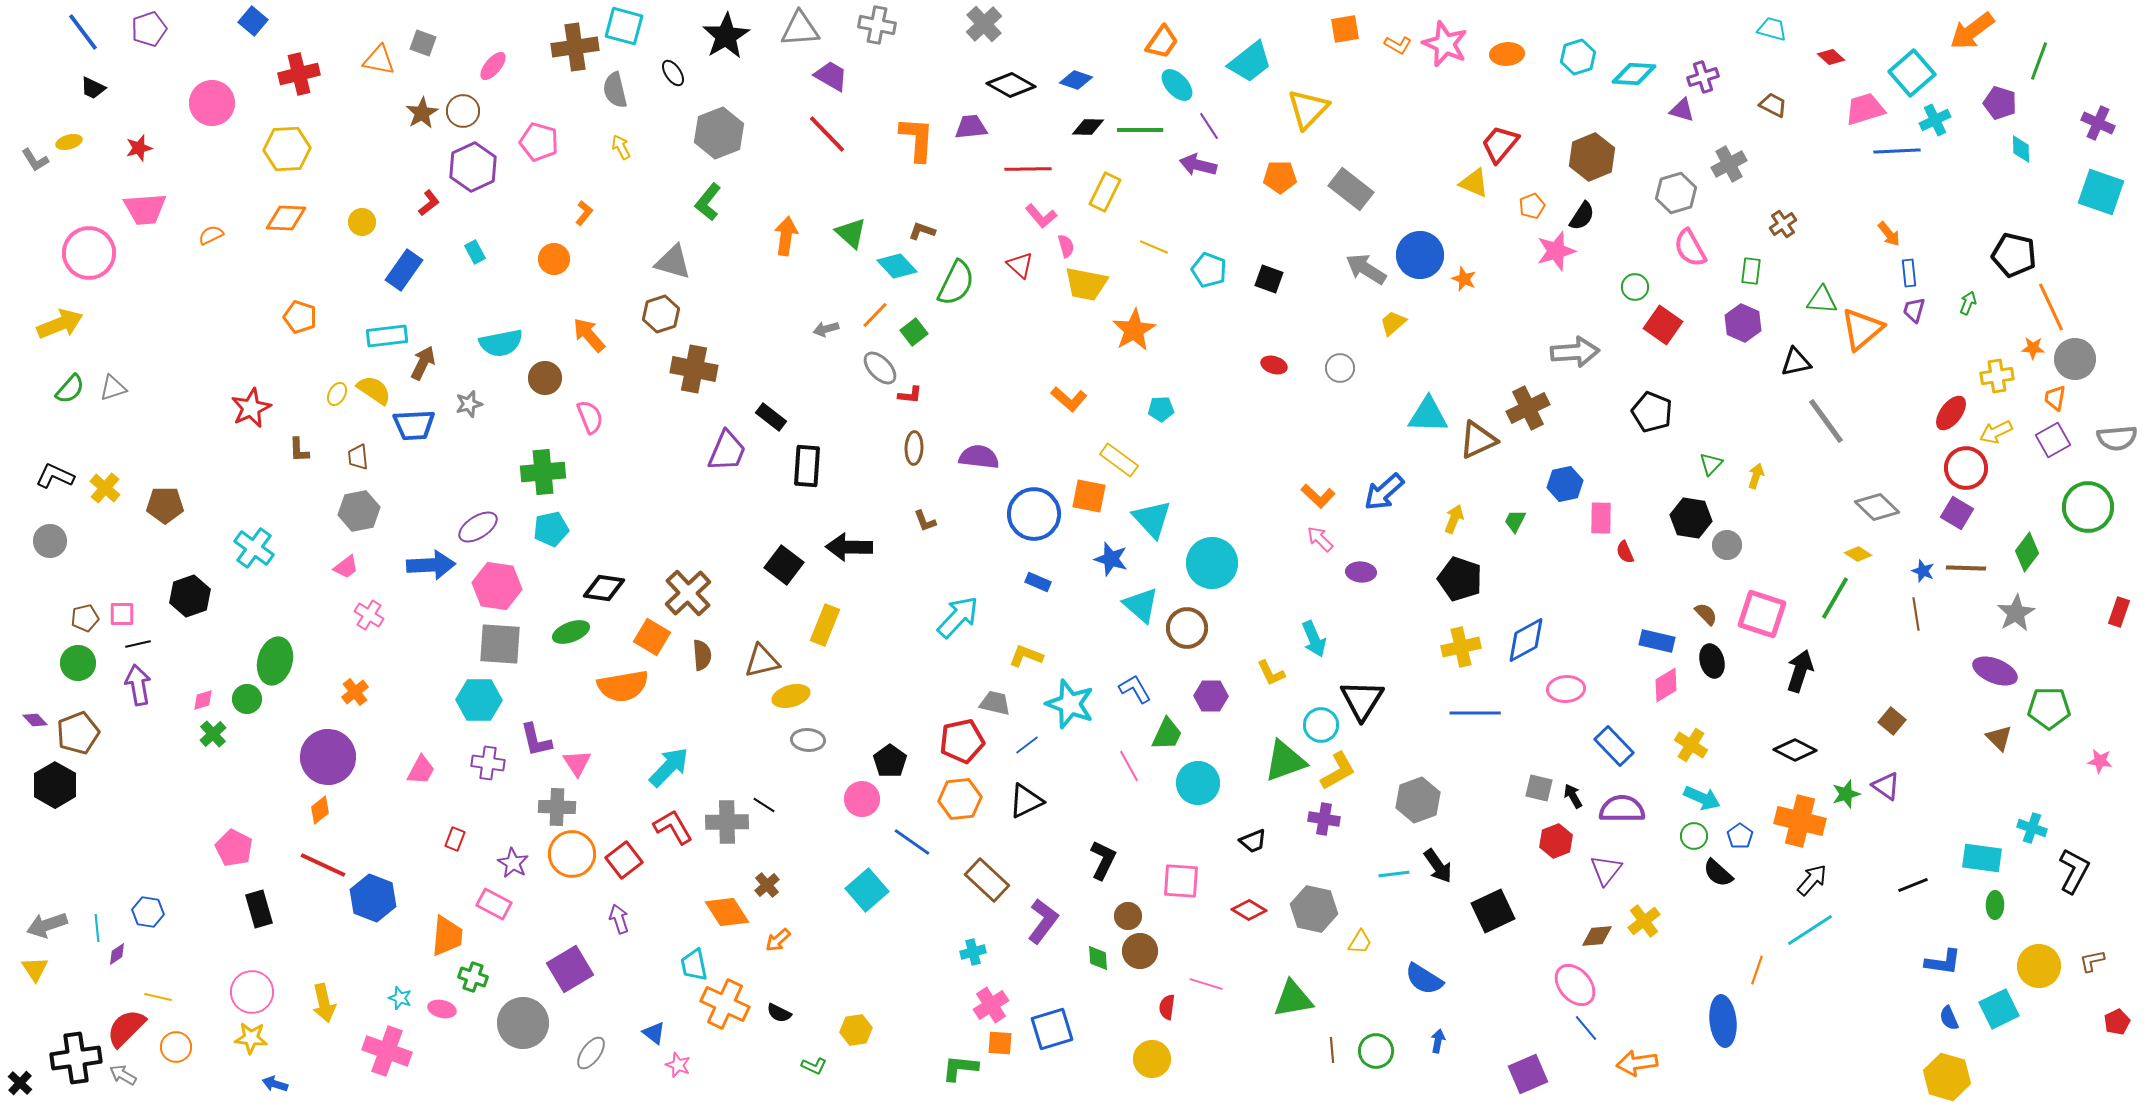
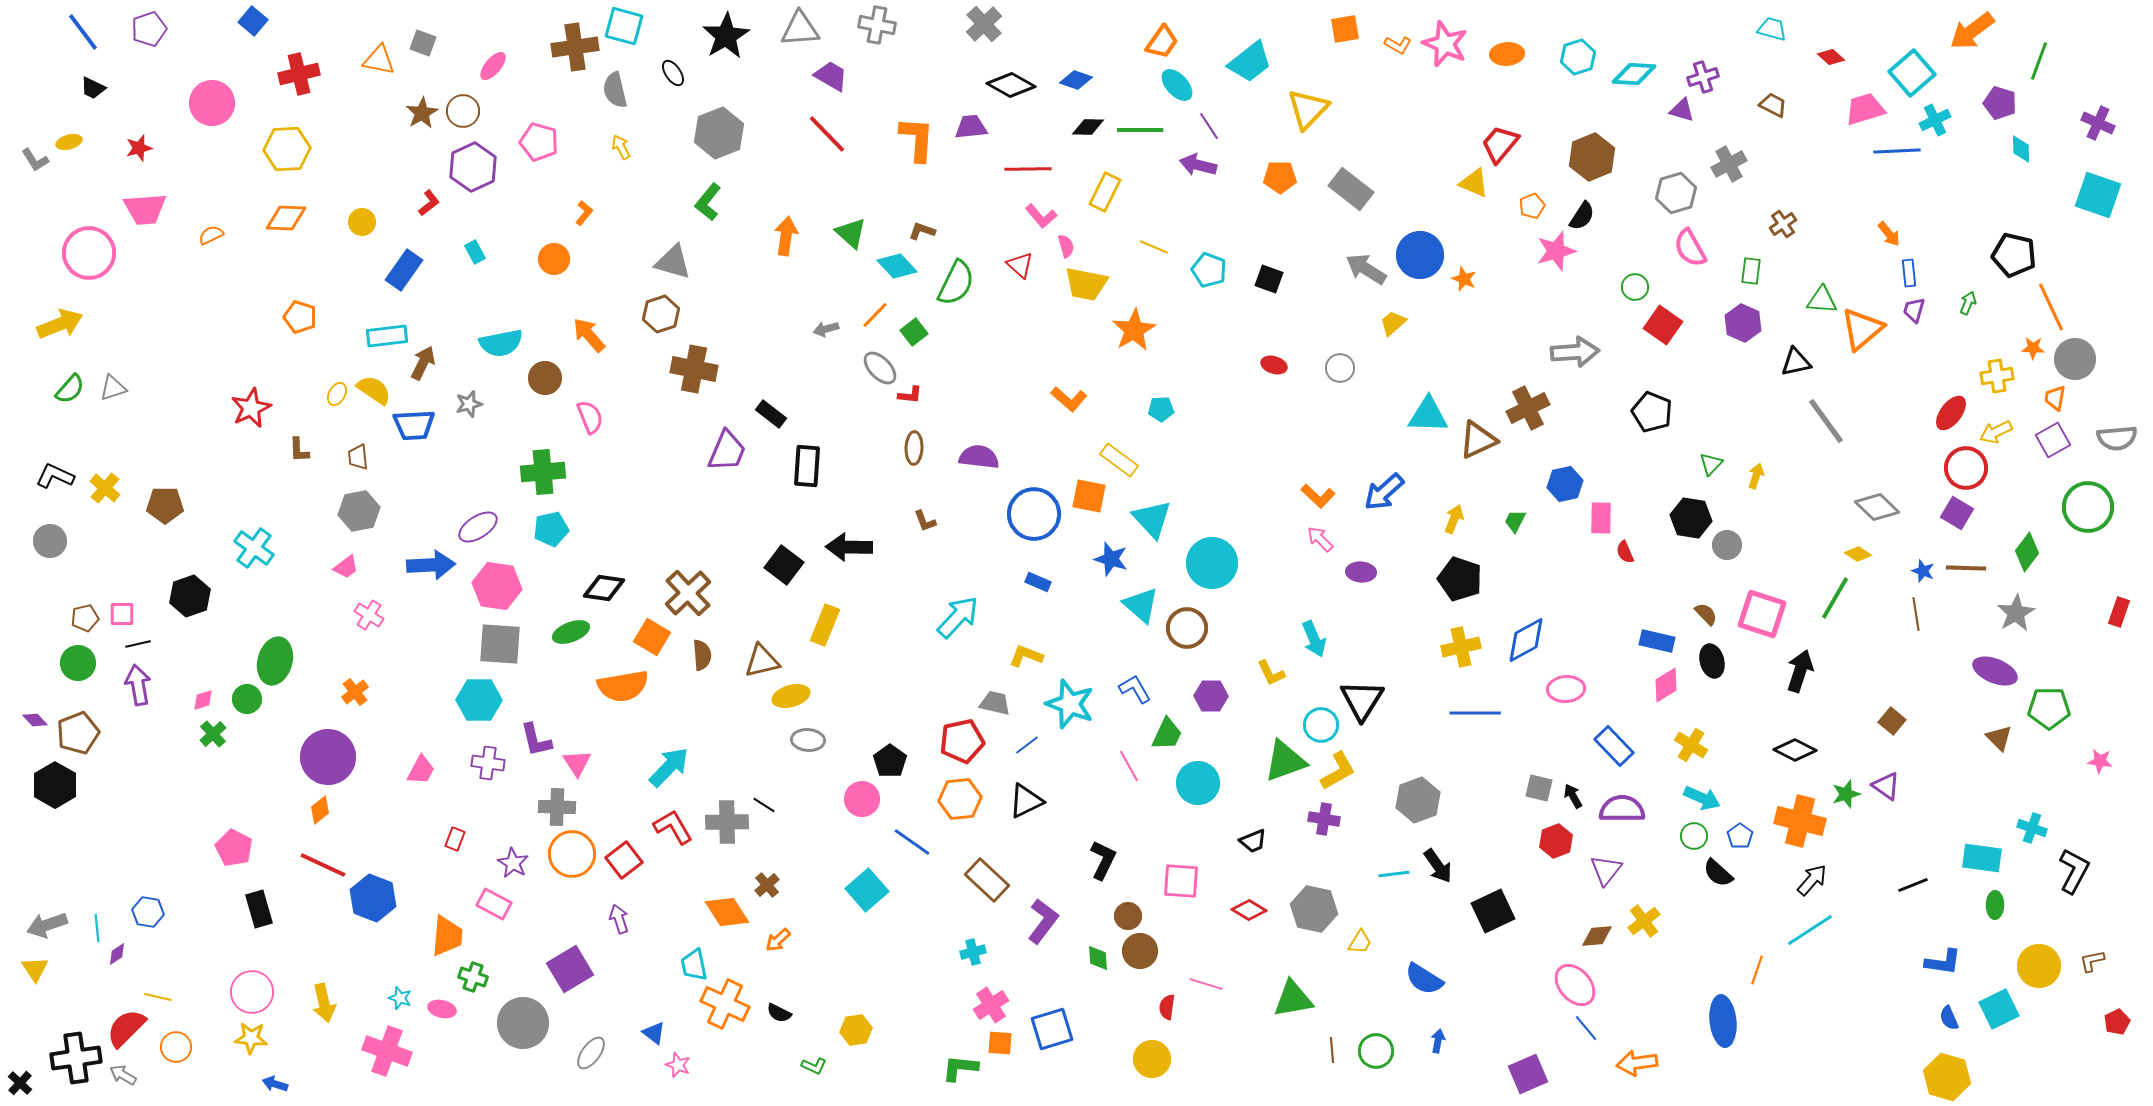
cyan square at (2101, 192): moved 3 px left, 3 px down
black rectangle at (771, 417): moved 3 px up
